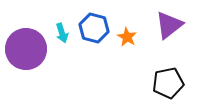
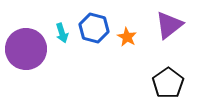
black pentagon: rotated 24 degrees counterclockwise
